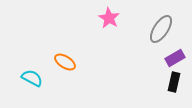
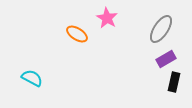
pink star: moved 2 px left
purple rectangle: moved 9 px left, 1 px down
orange ellipse: moved 12 px right, 28 px up
